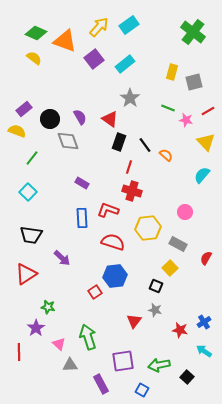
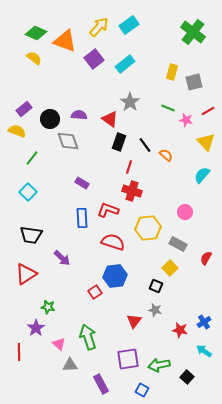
gray star at (130, 98): moved 4 px down
purple semicircle at (80, 117): moved 1 px left, 2 px up; rotated 56 degrees counterclockwise
purple square at (123, 361): moved 5 px right, 2 px up
